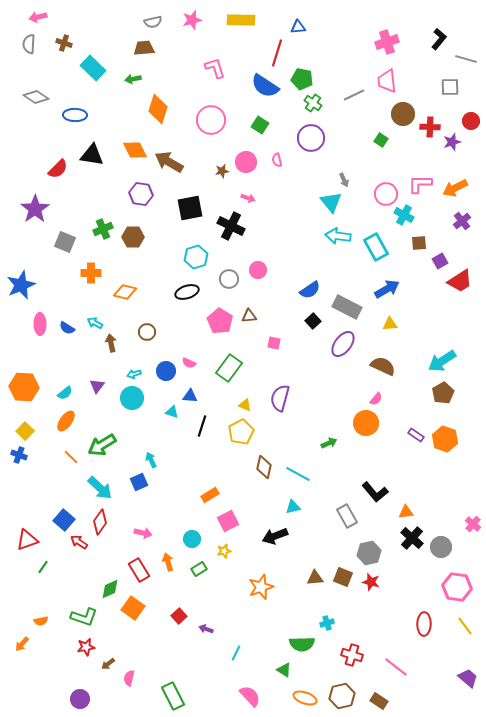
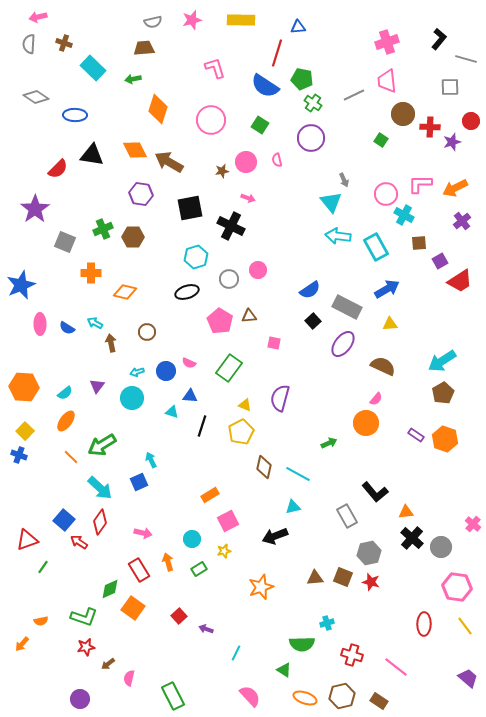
cyan arrow at (134, 374): moved 3 px right, 2 px up
